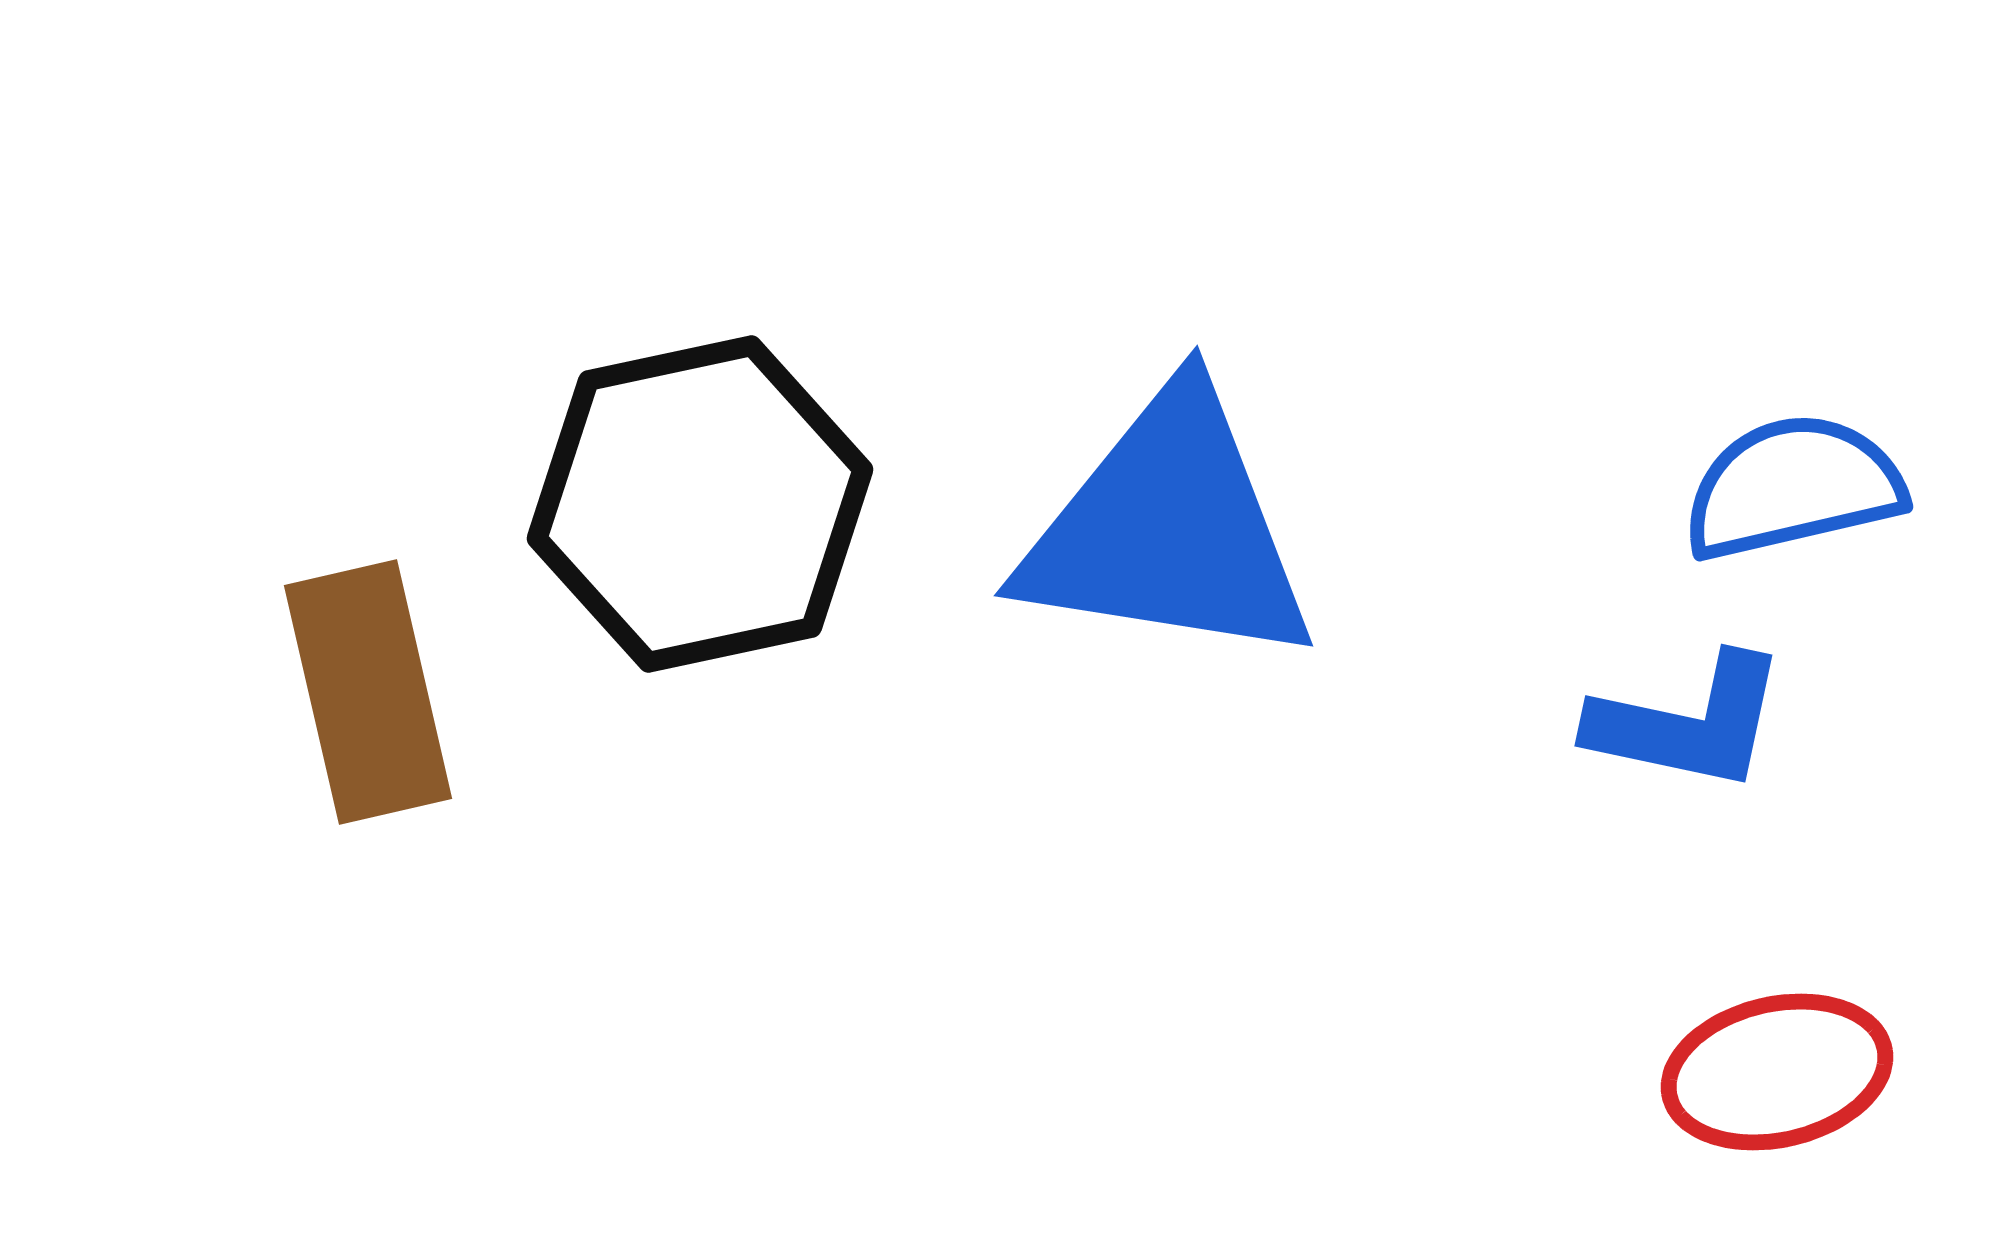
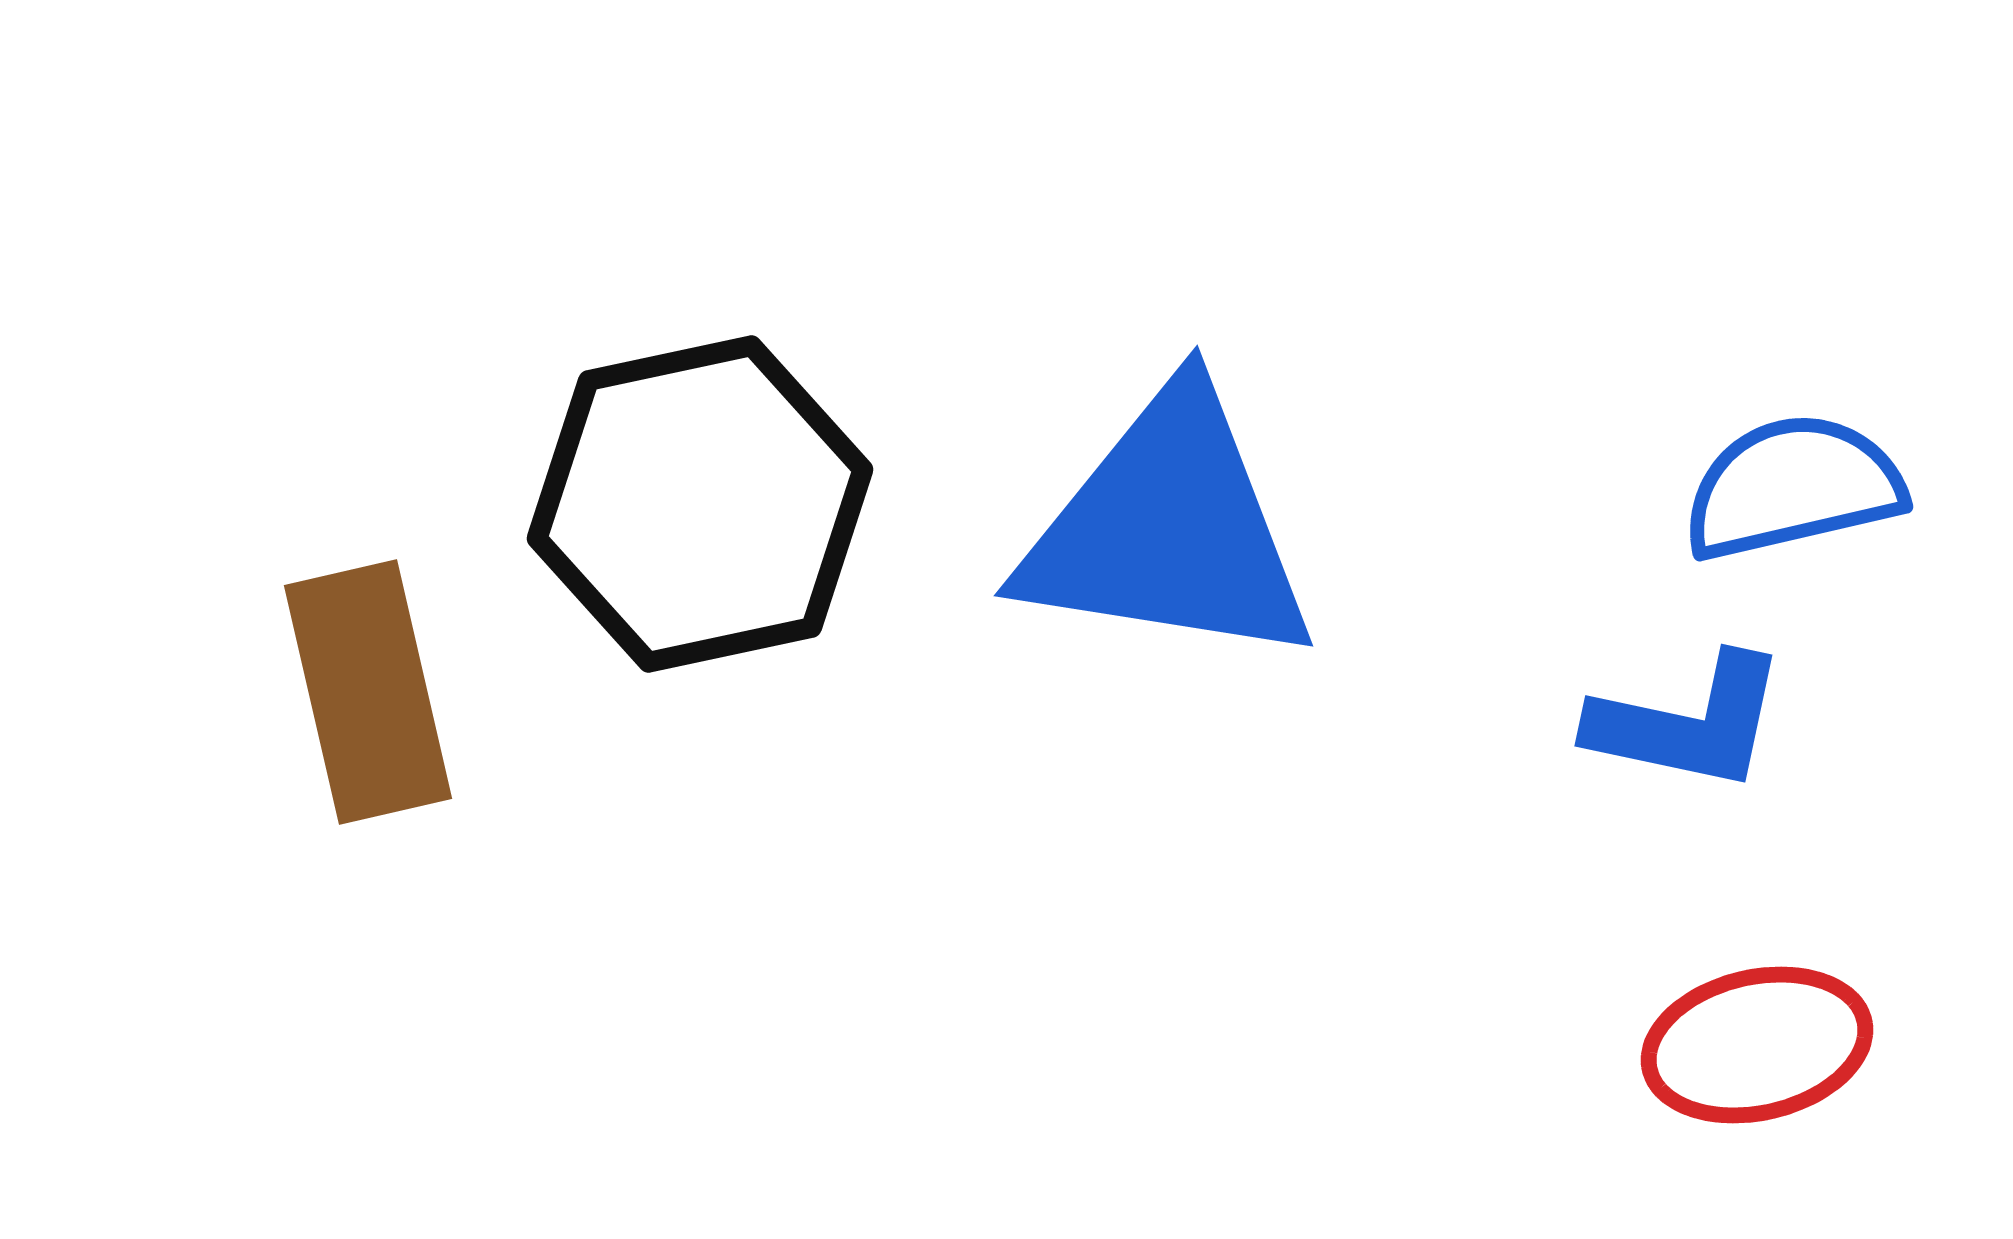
red ellipse: moved 20 px left, 27 px up
